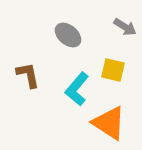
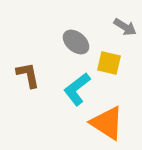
gray ellipse: moved 8 px right, 7 px down
yellow square: moved 4 px left, 7 px up
cyan L-shape: rotated 12 degrees clockwise
orange triangle: moved 2 px left
